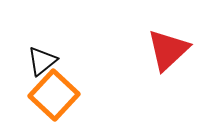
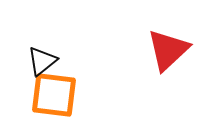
orange square: rotated 36 degrees counterclockwise
